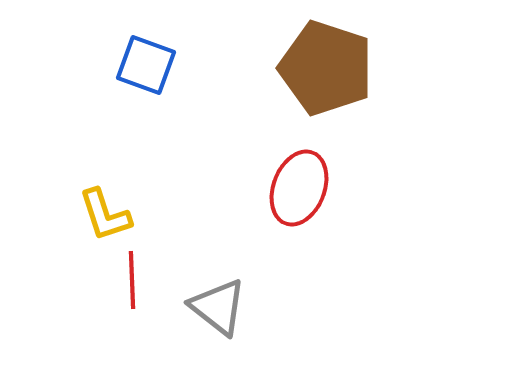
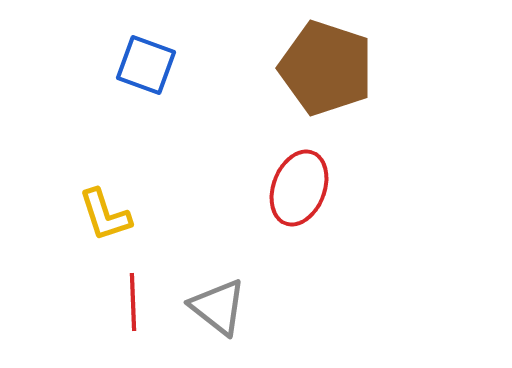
red line: moved 1 px right, 22 px down
